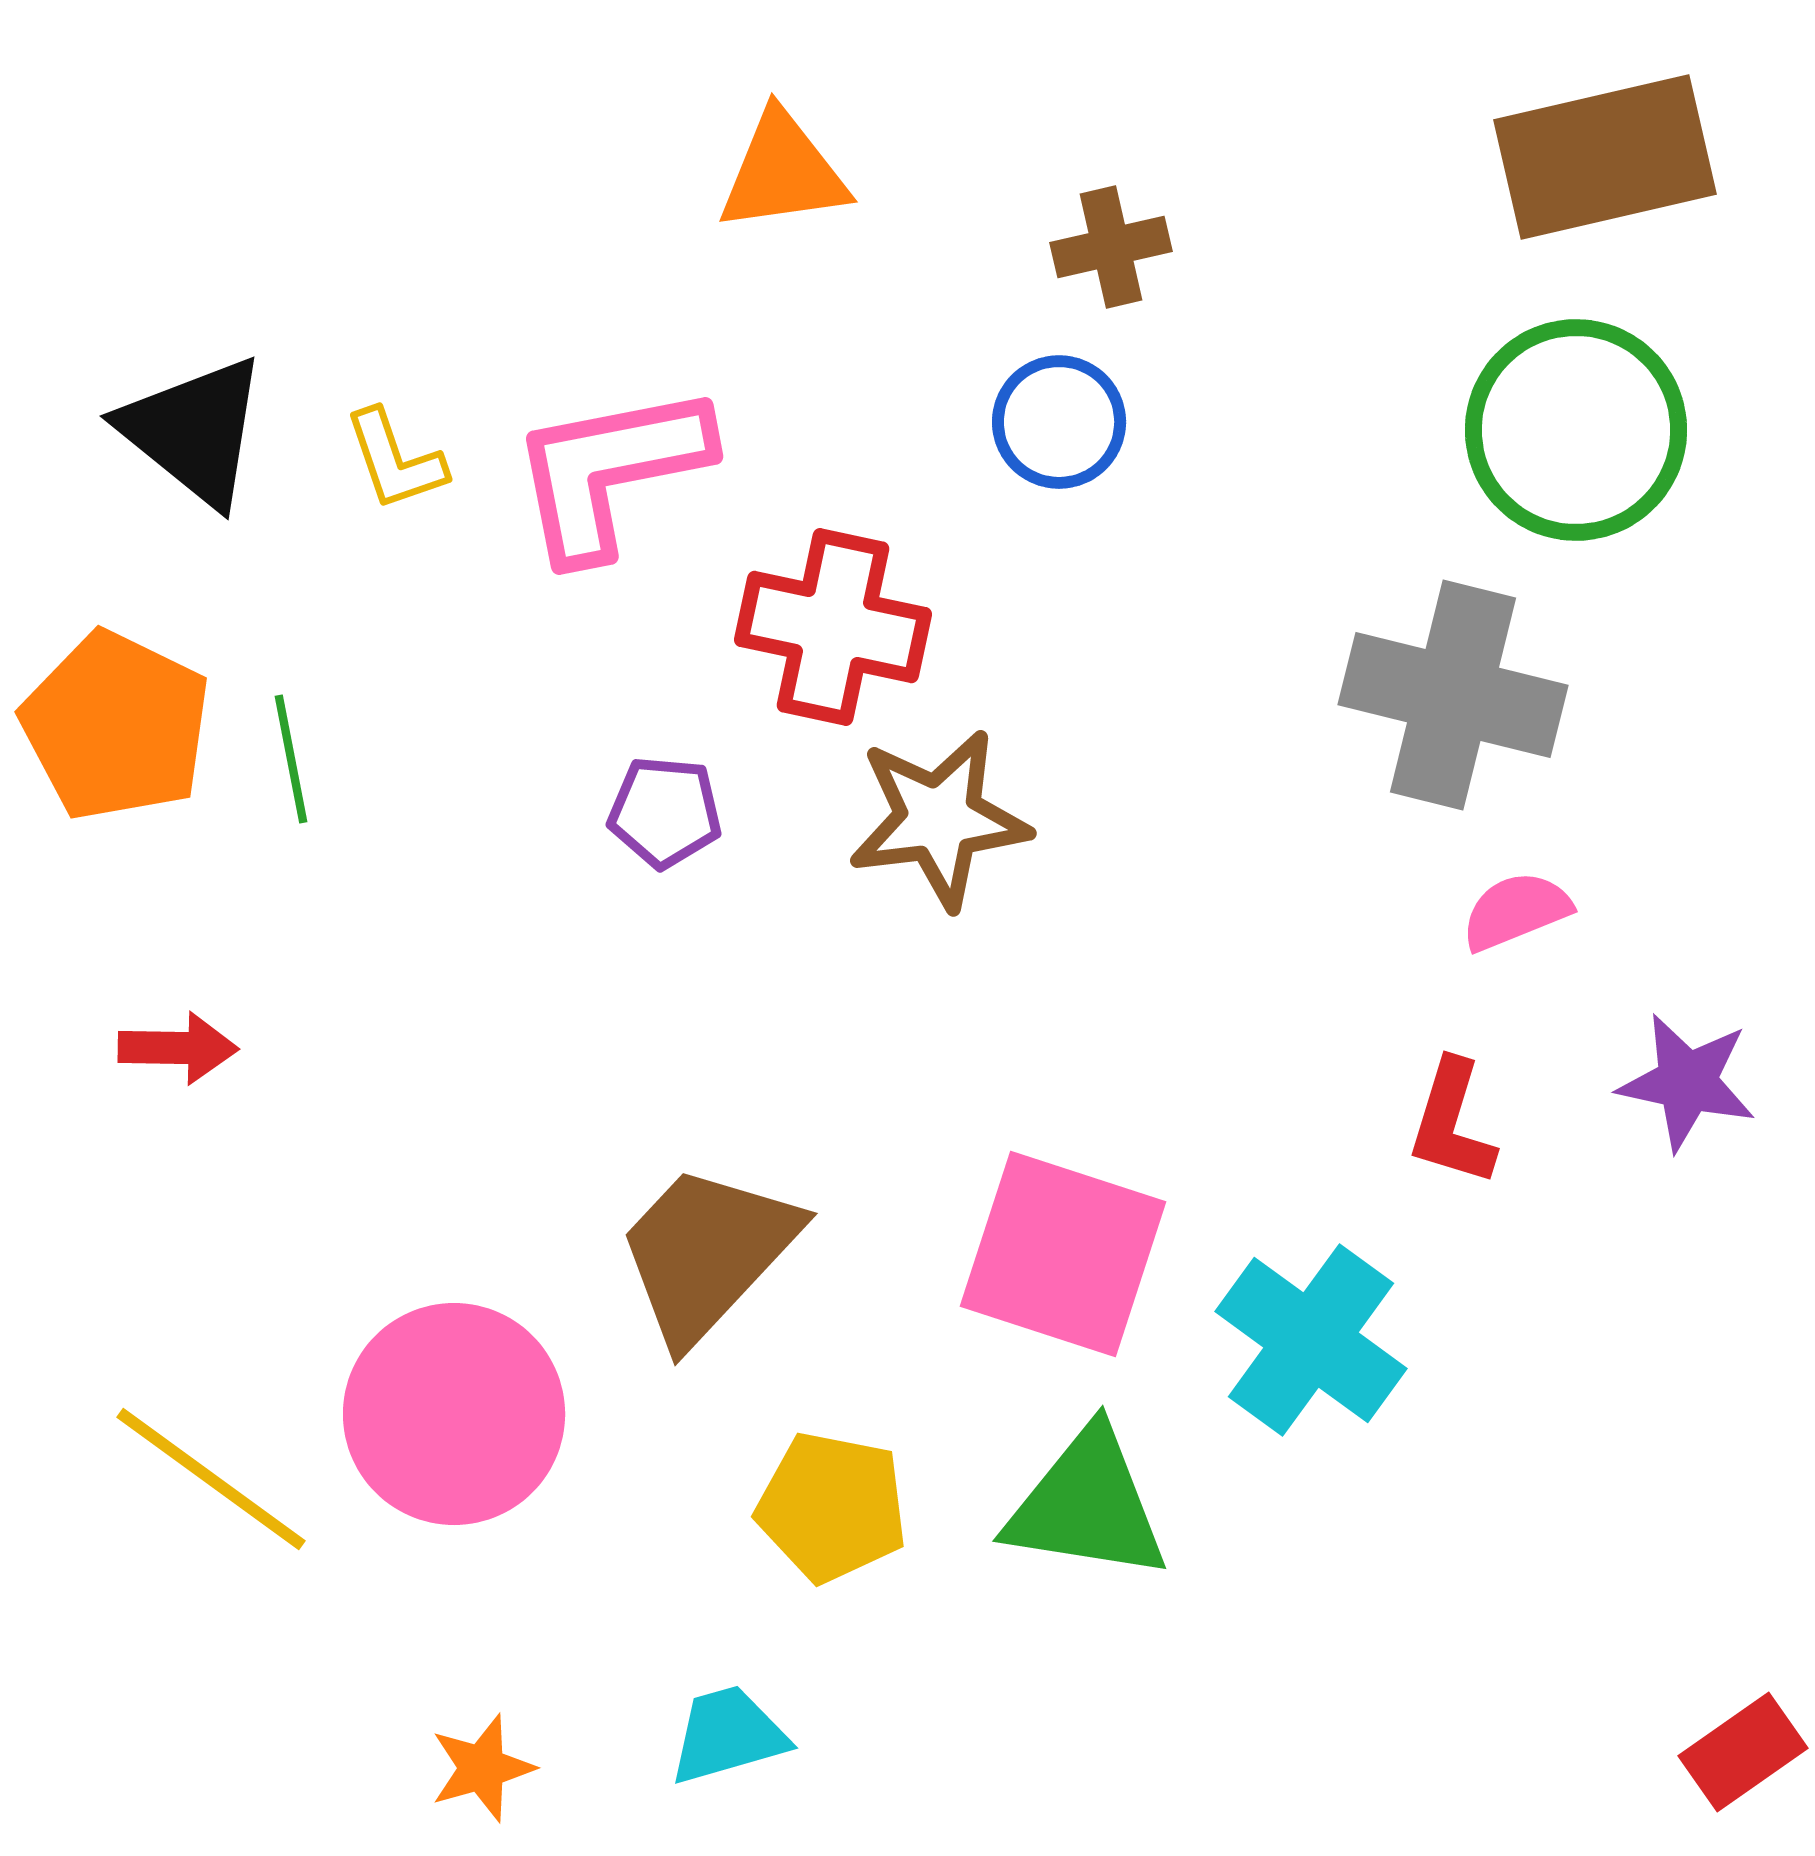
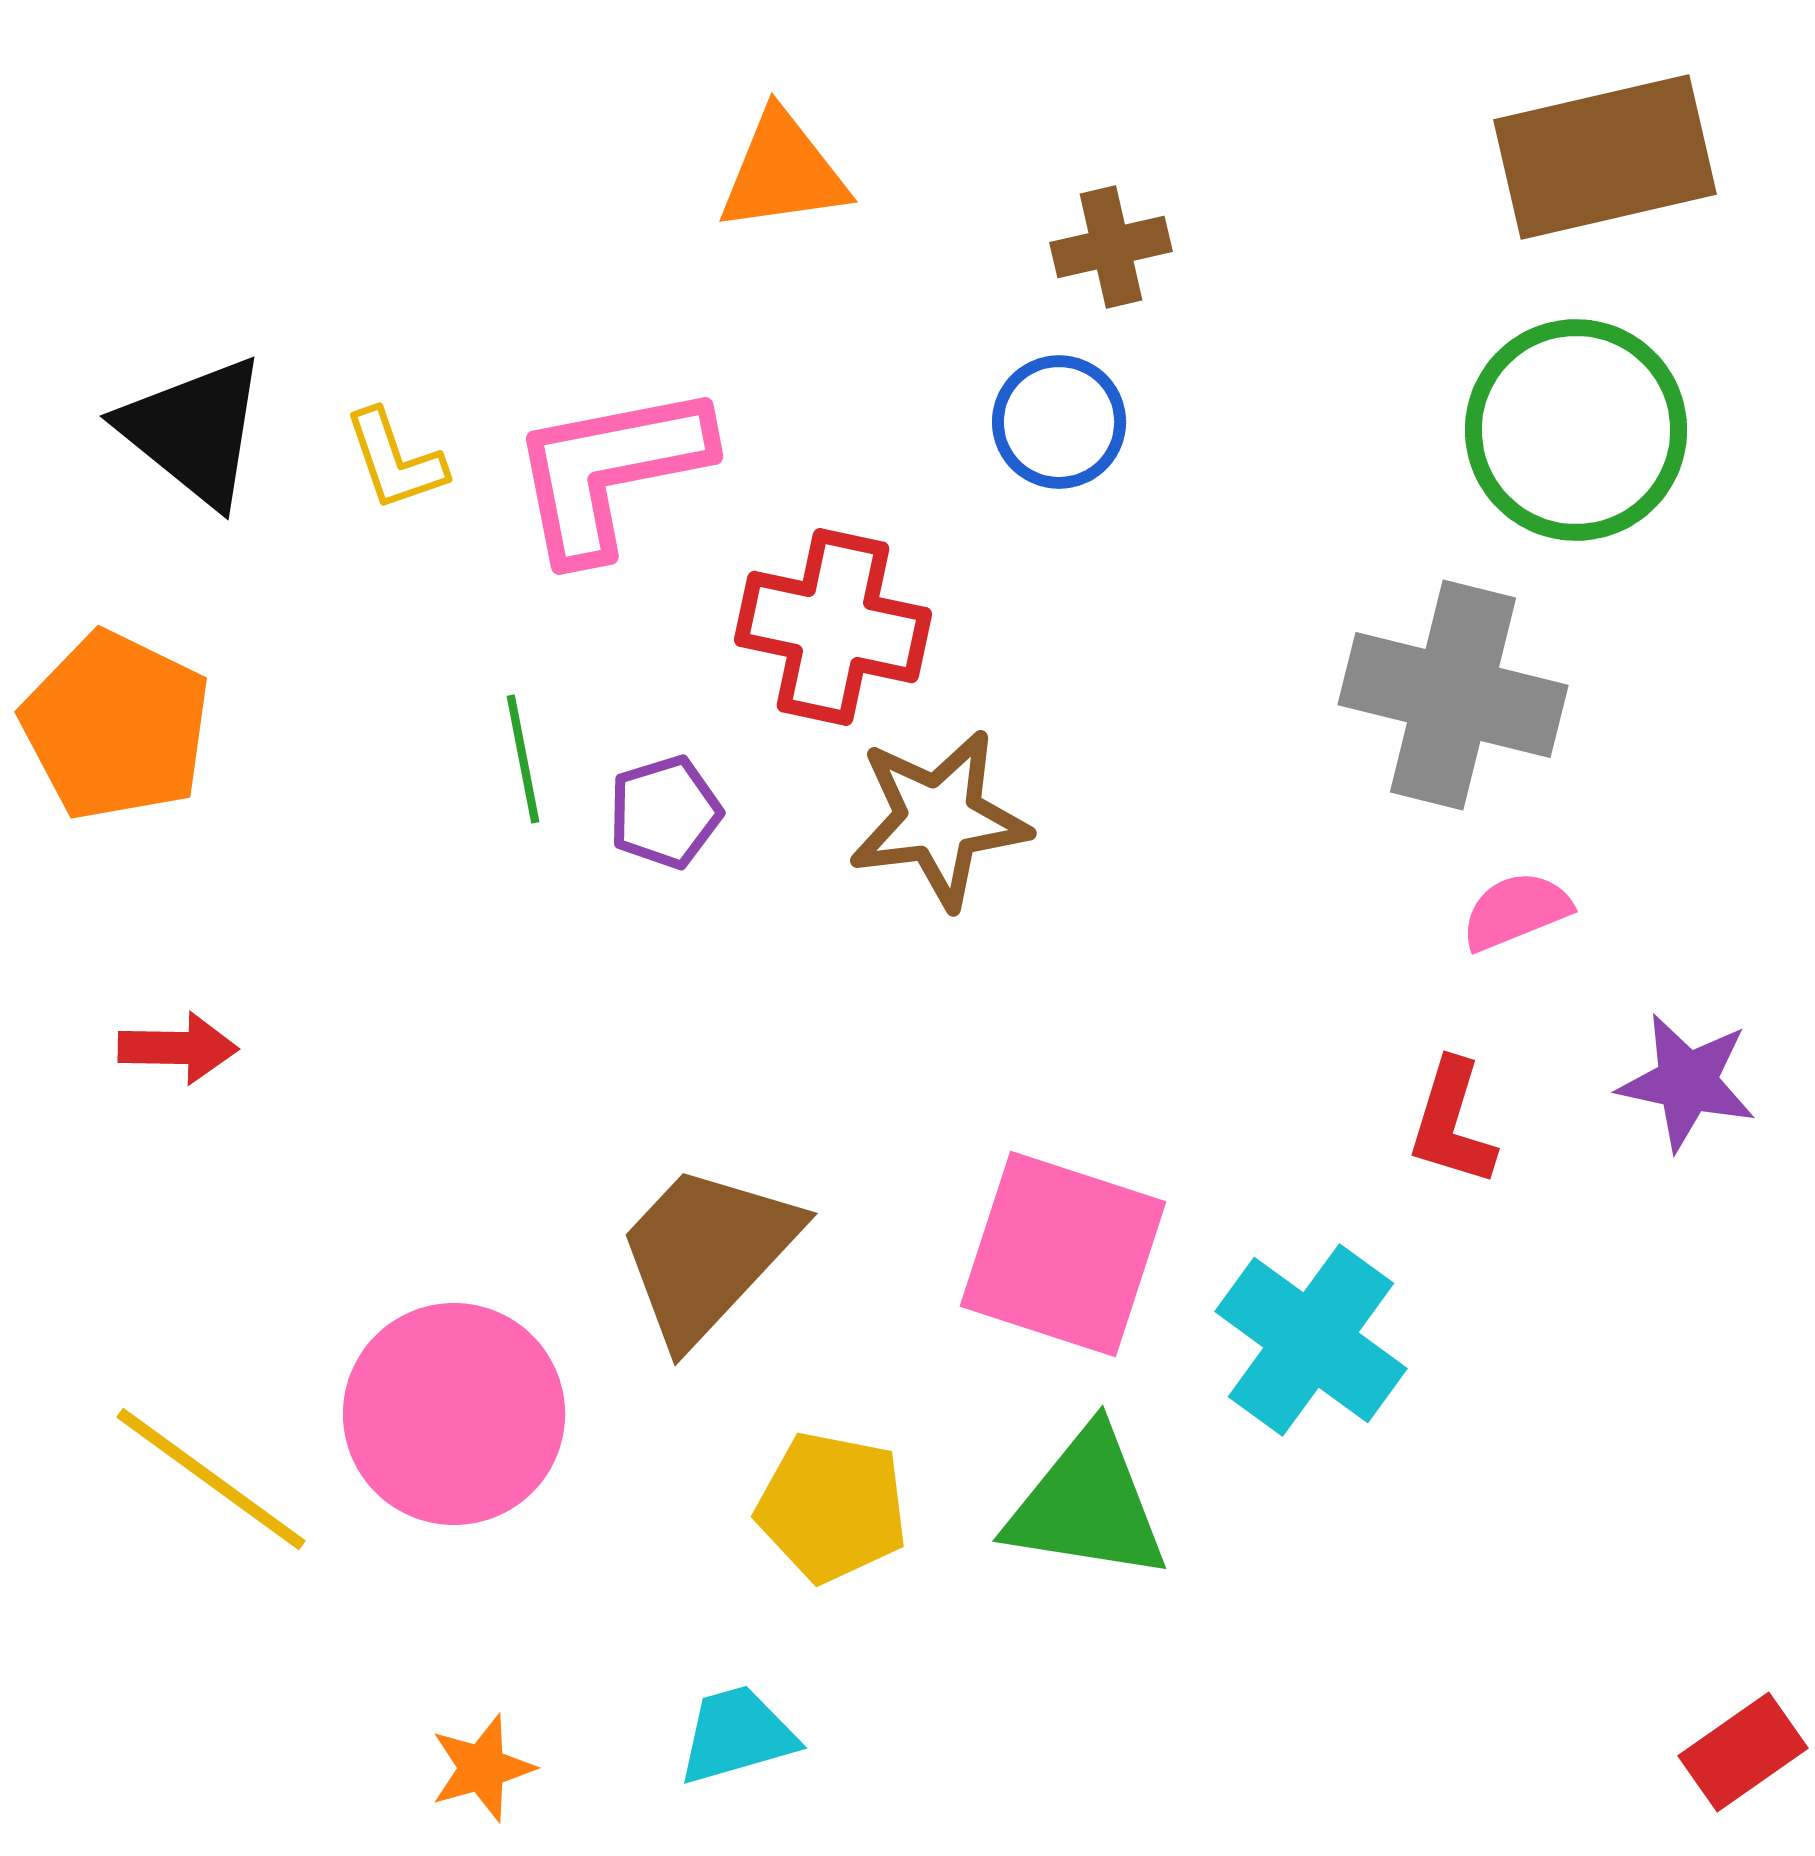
green line: moved 232 px right
purple pentagon: rotated 22 degrees counterclockwise
cyan trapezoid: moved 9 px right
